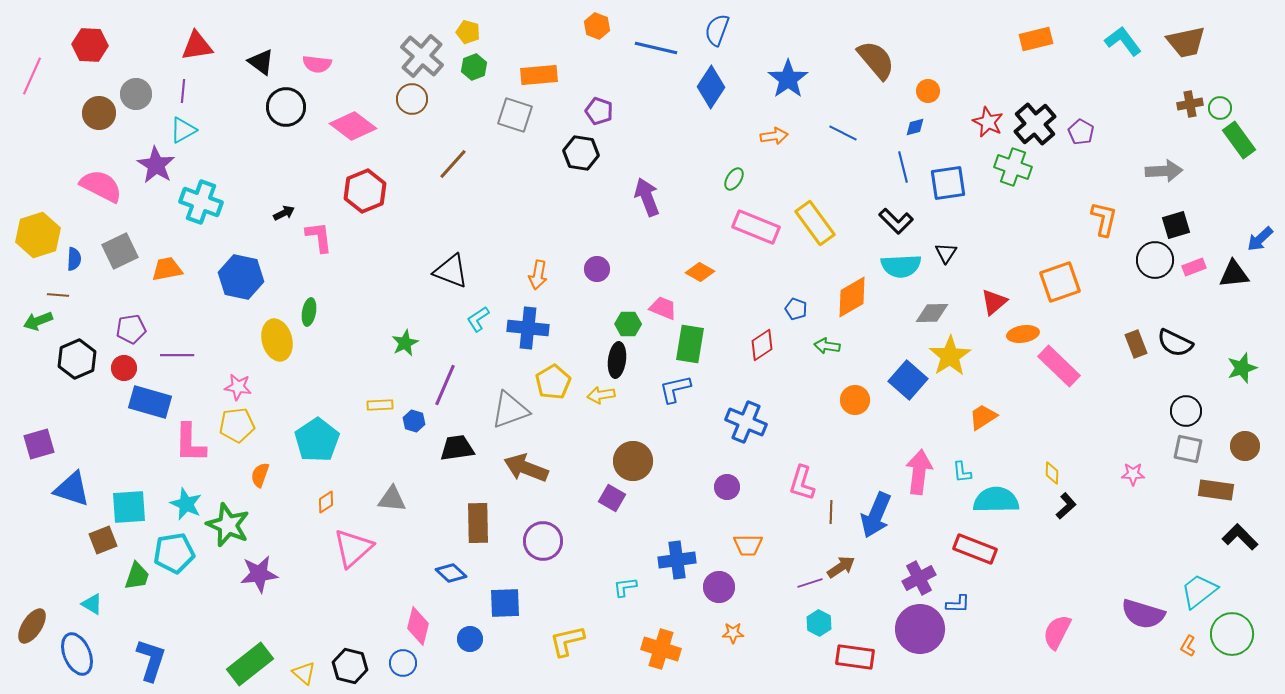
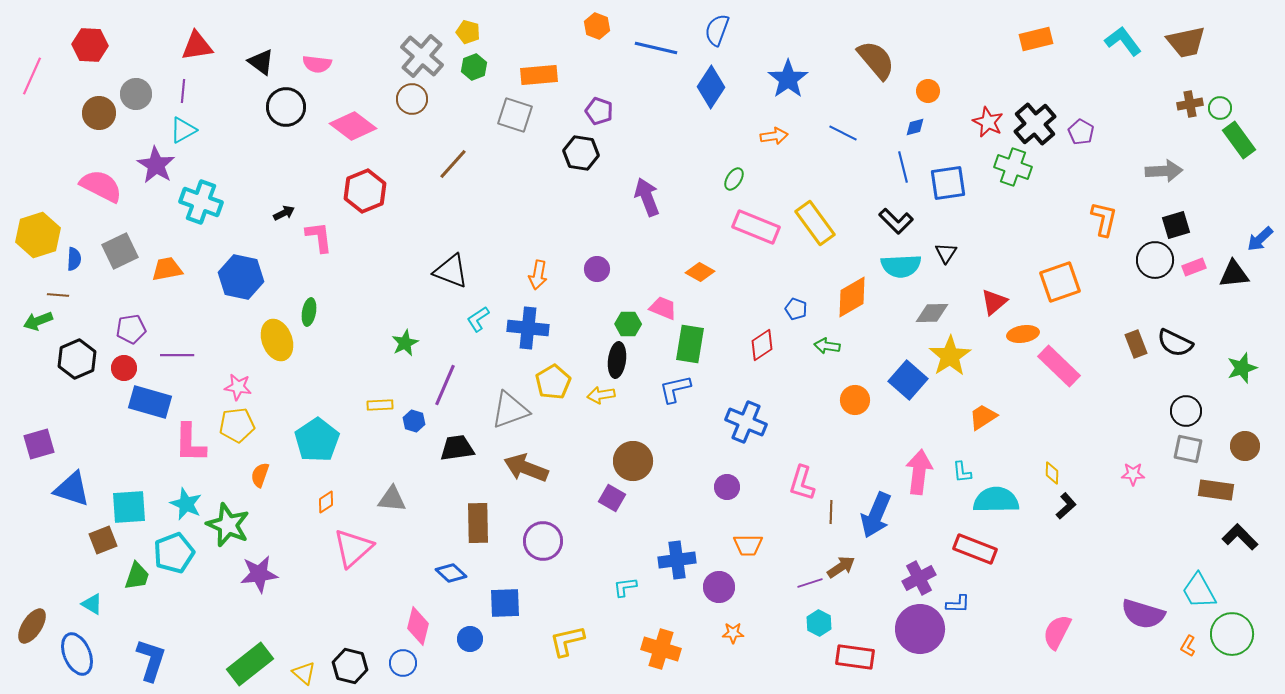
yellow ellipse at (277, 340): rotated 6 degrees counterclockwise
cyan pentagon at (174, 553): rotated 12 degrees counterclockwise
cyan trapezoid at (1199, 591): rotated 81 degrees counterclockwise
